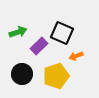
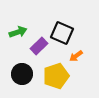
orange arrow: rotated 16 degrees counterclockwise
